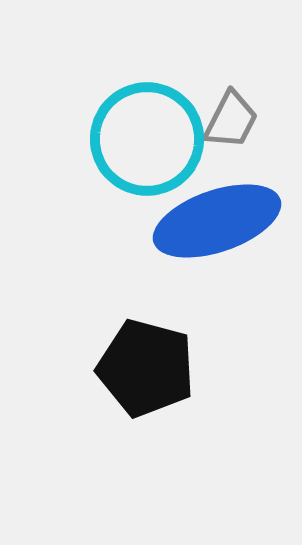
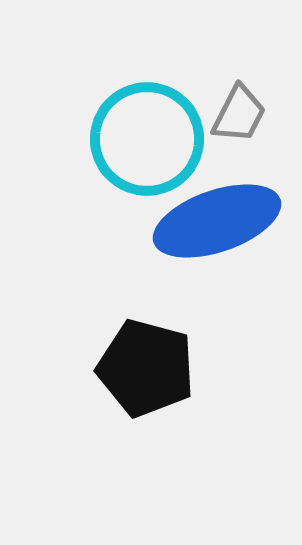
gray trapezoid: moved 8 px right, 6 px up
